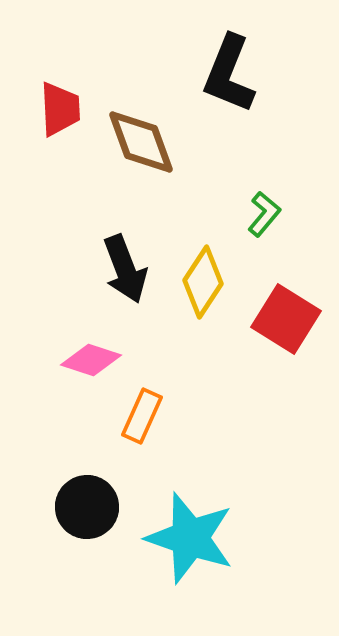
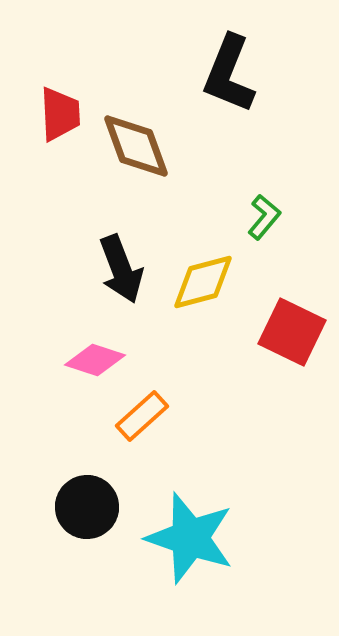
red trapezoid: moved 5 px down
brown diamond: moved 5 px left, 4 px down
green L-shape: moved 3 px down
black arrow: moved 4 px left
yellow diamond: rotated 42 degrees clockwise
red square: moved 6 px right, 13 px down; rotated 6 degrees counterclockwise
pink diamond: moved 4 px right
orange rectangle: rotated 24 degrees clockwise
